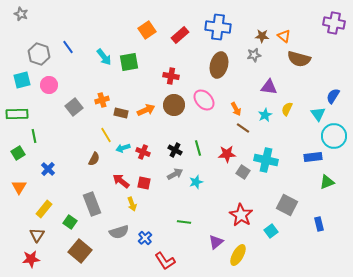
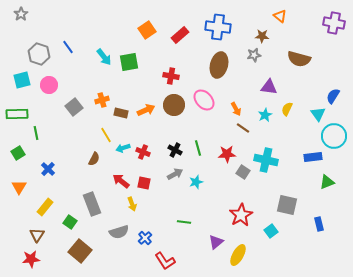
gray star at (21, 14): rotated 16 degrees clockwise
orange triangle at (284, 36): moved 4 px left, 20 px up
green line at (34, 136): moved 2 px right, 3 px up
gray square at (287, 205): rotated 15 degrees counterclockwise
yellow rectangle at (44, 209): moved 1 px right, 2 px up
red star at (241, 215): rotated 10 degrees clockwise
